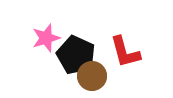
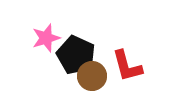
red L-shape: moved 2 px right, 14 px down
